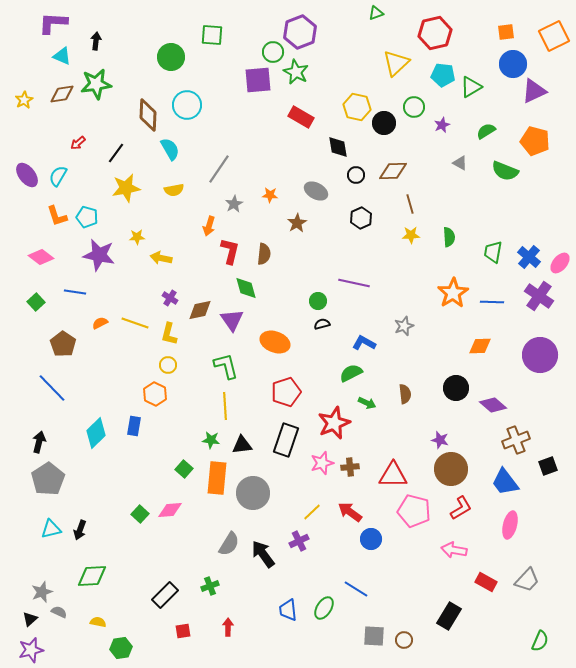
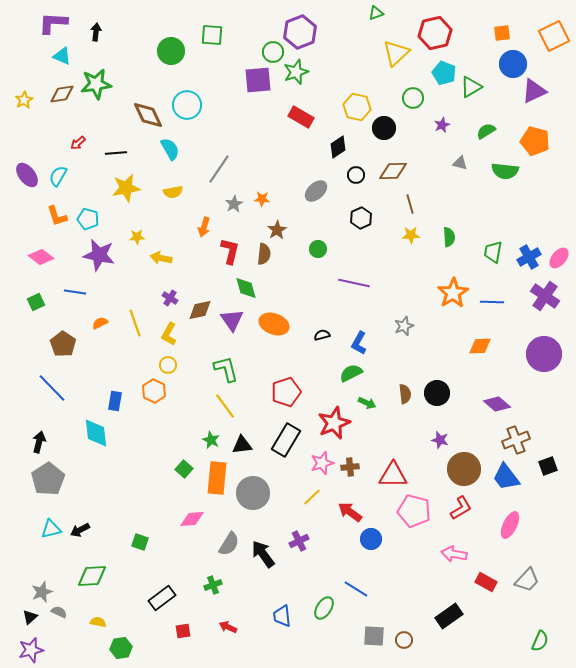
orange square at (506, 32): moved 4 px left, 1 px down
black arrow at (96, 41): moved 9 px up
green circle at (171, 57): moved 6 px up
yellow triangle at (396, 63): moved 10 px up
green star at (296, 72): rotated 25 degrees clockwise
cyan pentagon at (443, 75): moved 1 px right, 2 px up; rotated 15 degrees clockwise
green circle at (414, 107): moved 1 px left, 9 px up
brown diamond at (148, 115): rotated 28 degrees counterclockwise
black circle at (384, 123): moved 5 px down
black diamond at (338, 147): rotated 65 degrees clockwise
black line at (116, 153): rotated 50 degrees clockwise
gray triangle at (460, 163): rotated 14 degrees counterclockwise
green semicircle at (505, 171): rotated 16 degrees counterclockwise
yellow semicircle at (174, 190): moved 1 px left, 2 px down
gray ellipse at (316, 191): rotated 70 degrees counterclockwise
orange star at (270, 195): moved 8 px left, 4 px down
cyan pentagon at (87, 217): moved 1 px right, 2 px down
brown star at (297, 223): moved 20 px left, 7 px down
orange arrow at (209, 226): moved 5 px left, 1 px down
blue cross at (529, 257): rotated 20 degrees clockwise
pink ellipse at (560, 263): moved 1 px left, 5 px up
purple cross at (539, 296): moved 6 px right
green circle at (318, 301): moved 52 px up
green square at (36, 302): rotated 18 degrees clockwise
yellow line at (135, 323): rotated 52 degrees clockwise
black semicircle at (322, 324): moved 11 px down
yellow L-shape at (169, 334): rotated 15 degrees clockwise
orange ellipse at (275, 342): moved 1 px left, 18 px up
blue L-shape at (364, 343): moved 5 px left; rotated 90 degrees counterclockwise
purple circle at (540, 355): moved 4 px right, 1 px up
green L-shape at (226, 366): moved 3 px down
black circle at (456, 388): moved 19 px left, 5 px down
orange hexagon at (155, 394): moved 1 px left, 3 px up
purple diamond at (493, 405): moved 4 px right, 1 px up
yellow line at (225, 406): rotated 32 degrees counterclockwise
blue rectangle at (134, 426): moved 19 px left, 25 px up
cyan diamond at (96, 433): rotated 52 degrees counterclockwise
green star at (211, 440): rotated 18 degrees clockwise
black rectangle at (286, 440): rotated 12 degrees clockwise
brown circle at (451, 469): moved 13 px right
blue trapezoid at (505, 482): moved 1 px right, 5 px up
pink diamond at (170, 510): moved 22 px right, 9 px down
yellow line at (312, 512): moved 15 px up
green square at (140, 514): moved 28 px down; rotated 24 degrees counterclockwise
pink ellipse at (510, 525): rotated 12 degrees clockwise
black arrow at (80, 530): rotated 42 degrees clockwise
pink arrow at (454, 550): moved 4 px down
green cross at (210, 586): moved 3 px right, 1 px up
black rectangle at (165, 595): moved 3 px left, 3 px down; rotated 8 degrees clockwise
blue trapezoid at (288, 610): moved 6 px left, 6 px down
black rectangle at (449, 616): rotated 24 degrees clockwise
black triangle at (30, 619): moved 2 px up
red arrow at (228, 627): rotated 66 degrees counterclockwise
